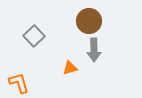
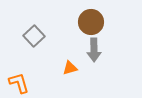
brown circle: moved 2 px right, 1 px down
